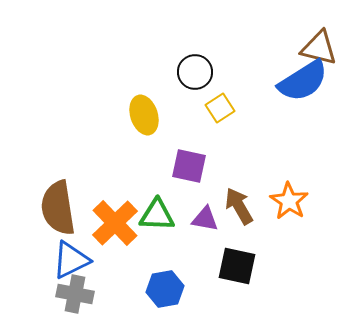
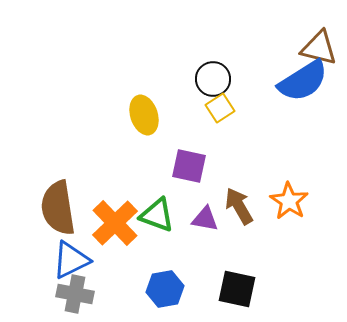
black circle: moved 18 px right, 7 px down
green triangle: rotated 18 degrees clockwise
black square: moved 23 px down
